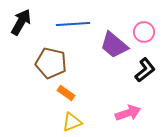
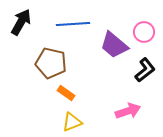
pink arrow: moved 2 px up
